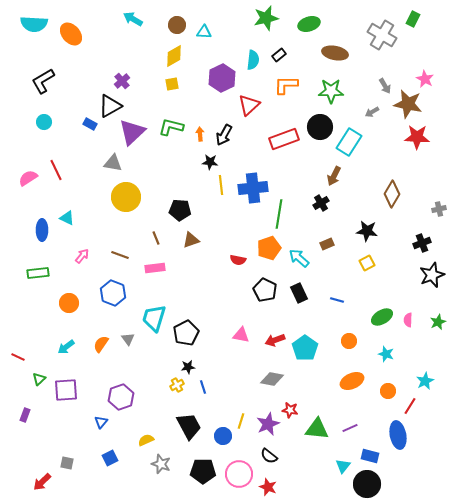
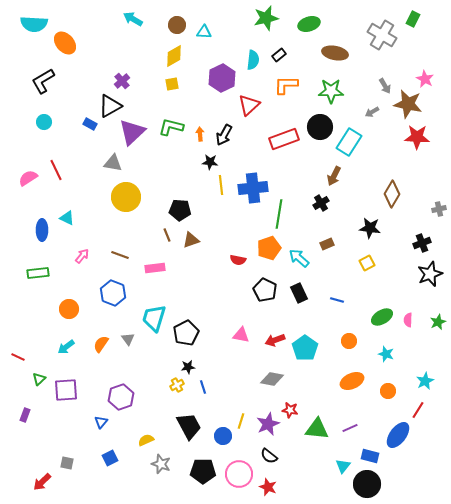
orange ellipse at (71, 34): moved 6 px left, 9 px down
black star at (367, 231): moved 3 px right, 3 px up
brown line at (156, 238): moved 11 px right, 3 px up
black star at (432, 275): moved 2 px left, 1 px up
orange circle at (69, 303): moved 6 px down
red line at (410, 406): moved 8 px right, 4 px down
blue ellipse at (398, 435): rotated 48 degrees clockwise
